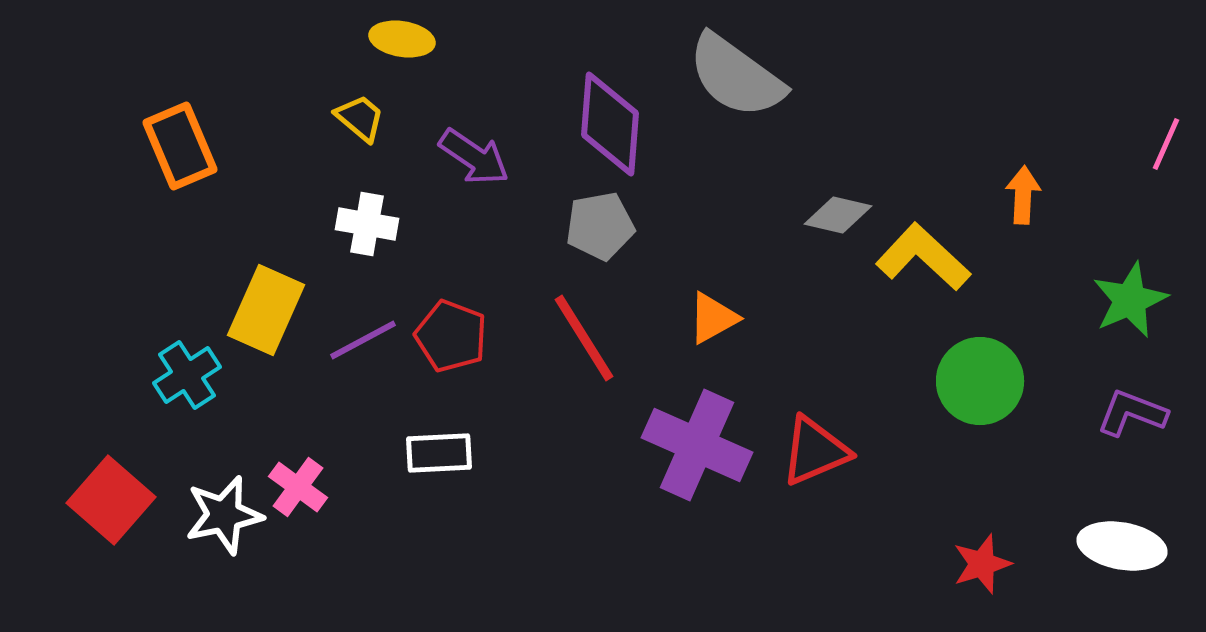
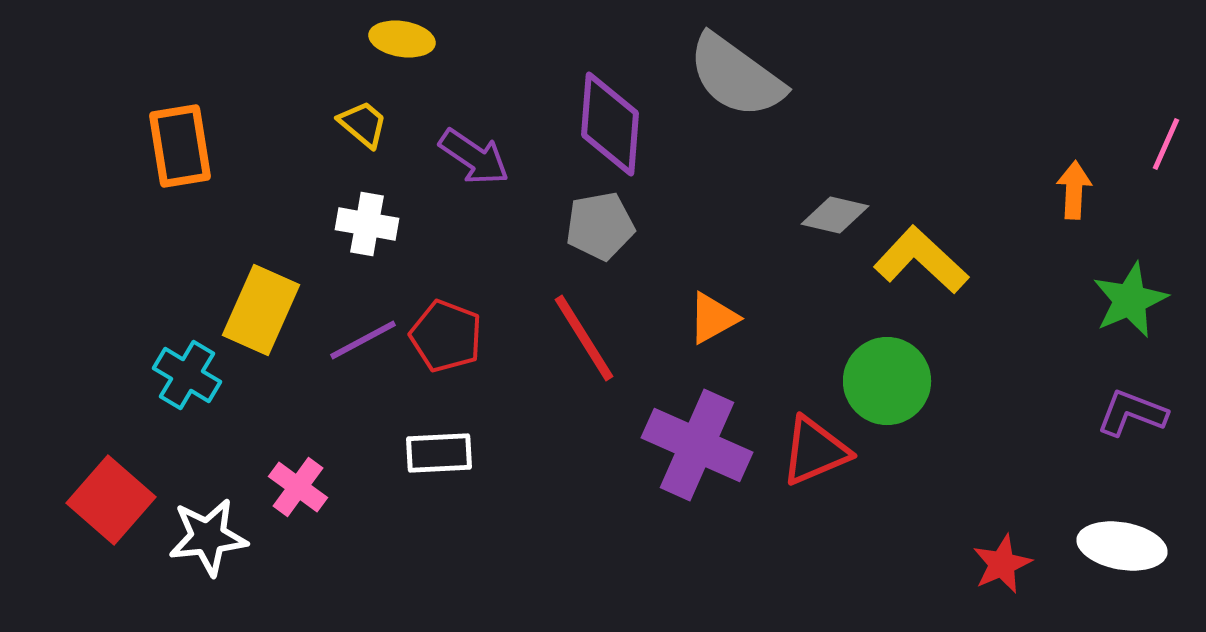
yellow trapezoid: moved 3 px right, 6 px down
orange rectangle: rotated 14 degrees clockwise
orange arrow: moved 51 px right, 5 px up
gray diamond: moved 3 px left
yellow L-shape: moved 2 px left, 3 px down
yellow rectangle: moved 5 px left
red pentagon: moved 5 px left
cyan cross: rotated 26 degrees counterclockwise
green circle: moved 93 px left
white star: moved 16 px left, 22 px down; rotated 6 degrees clockwise
red star: moved 20 px right; rotated 6 degrees counterclockwise
